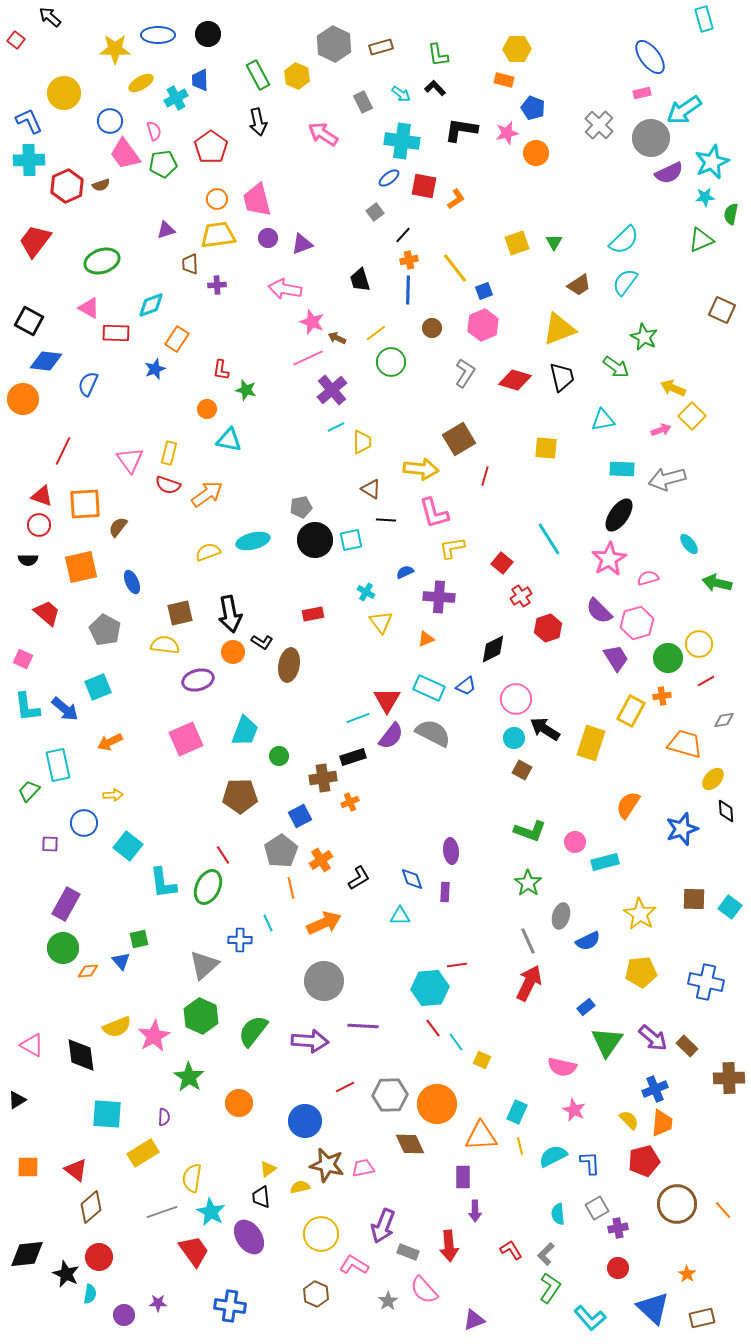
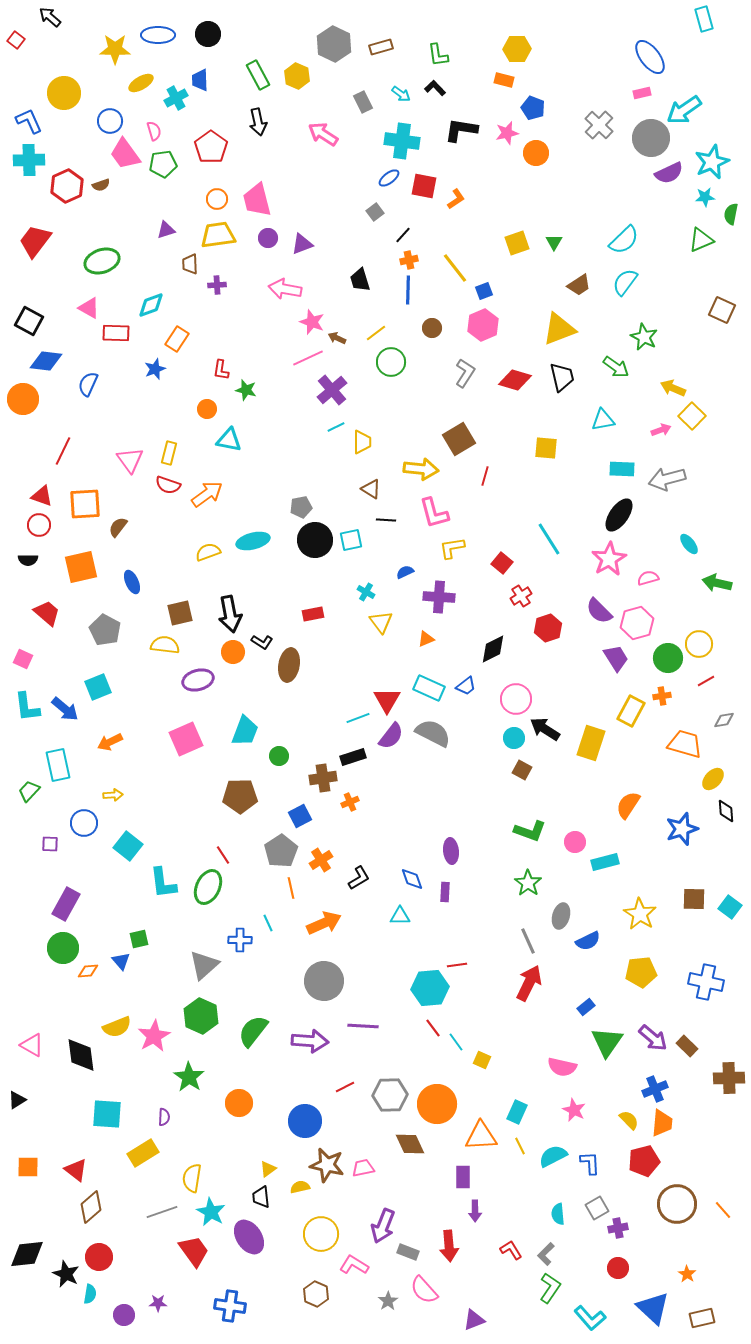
yellow line at (520, 1146): rotated 12 degrees counterclockwise
